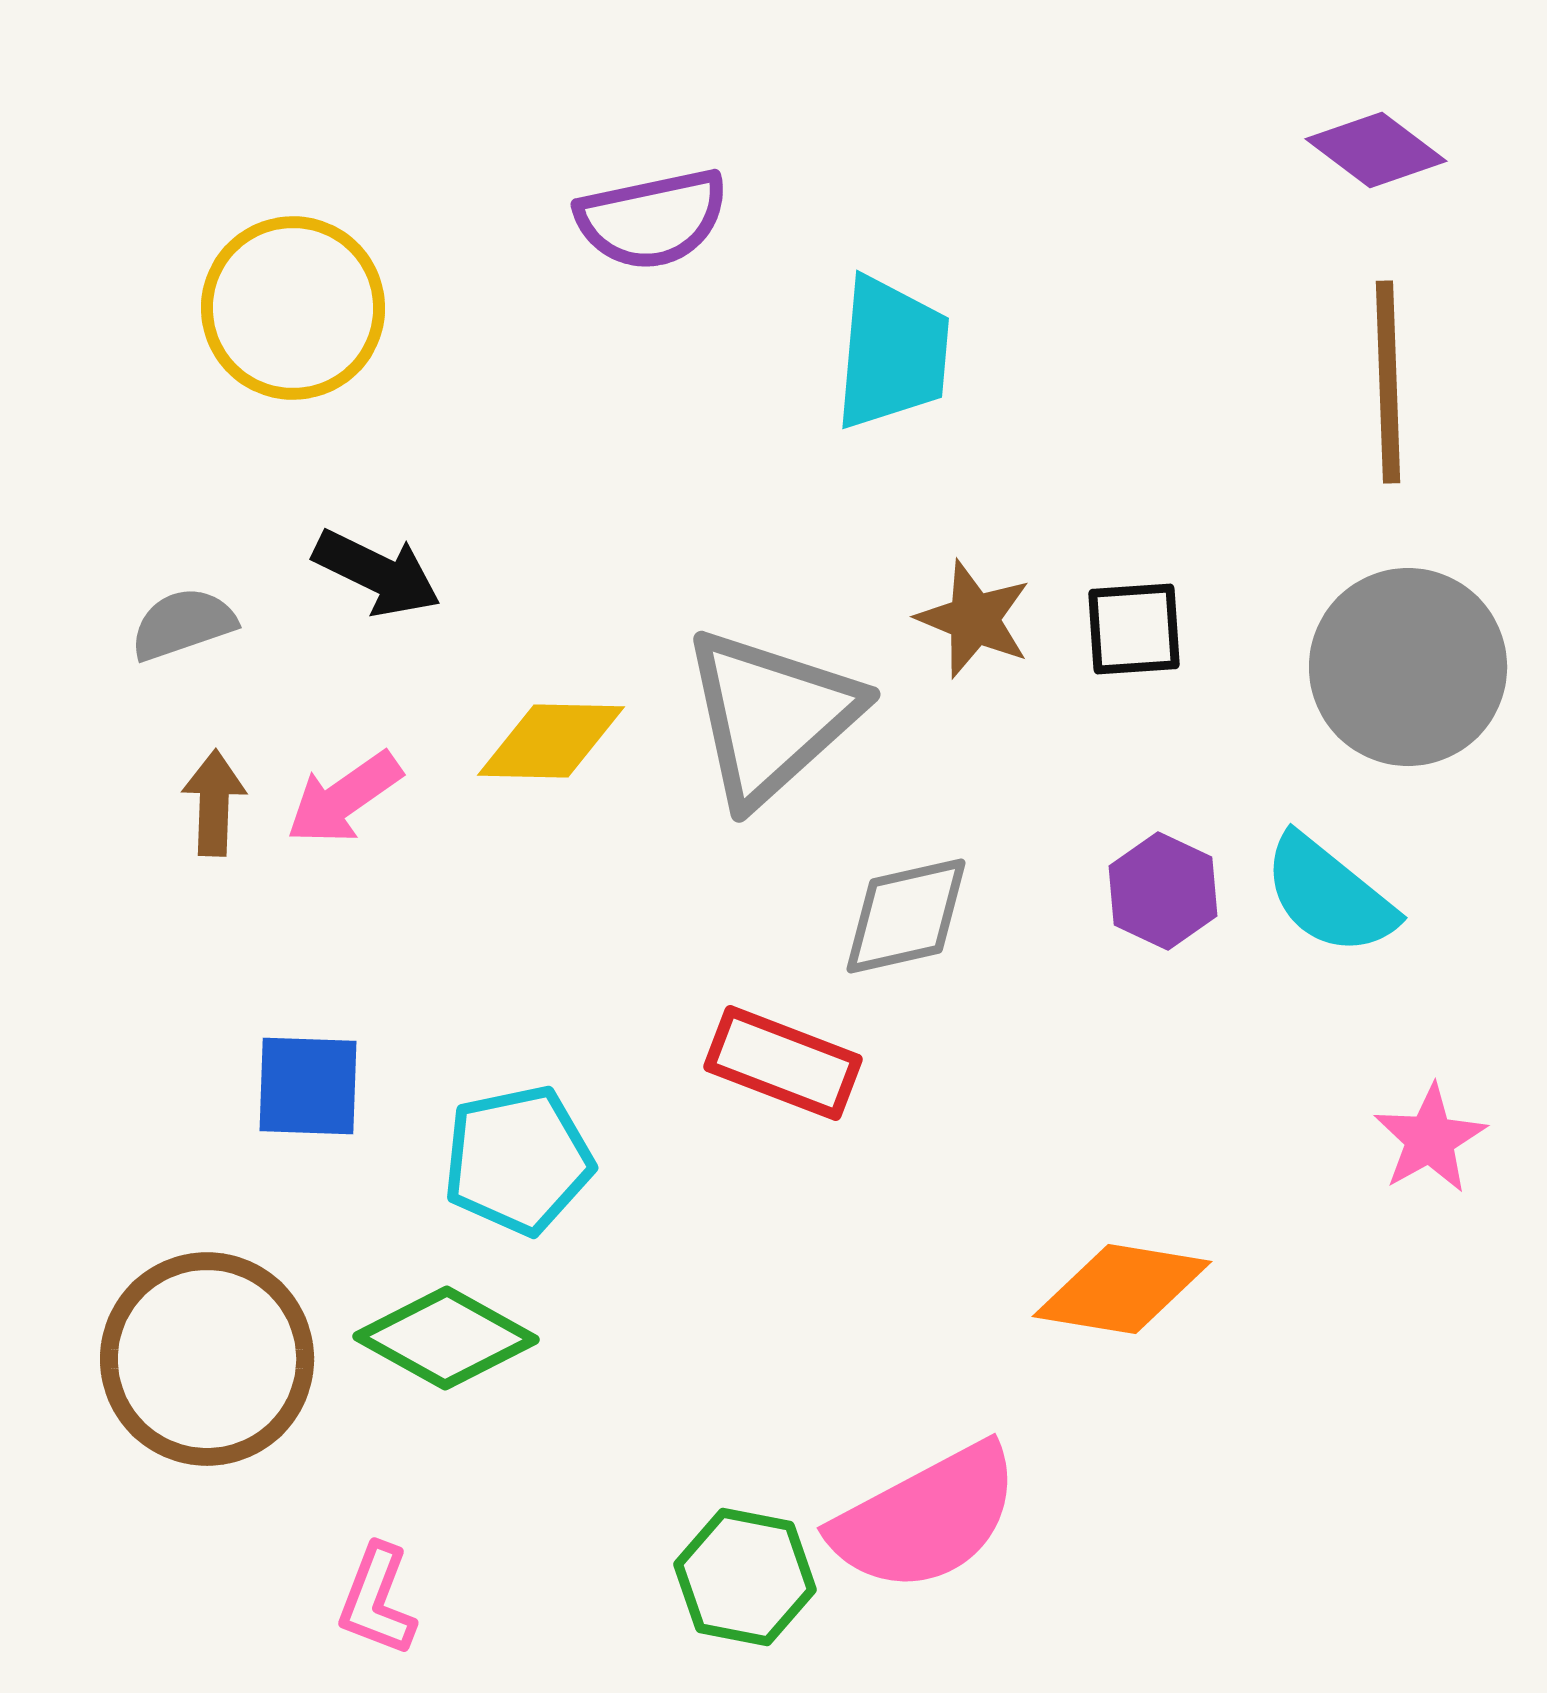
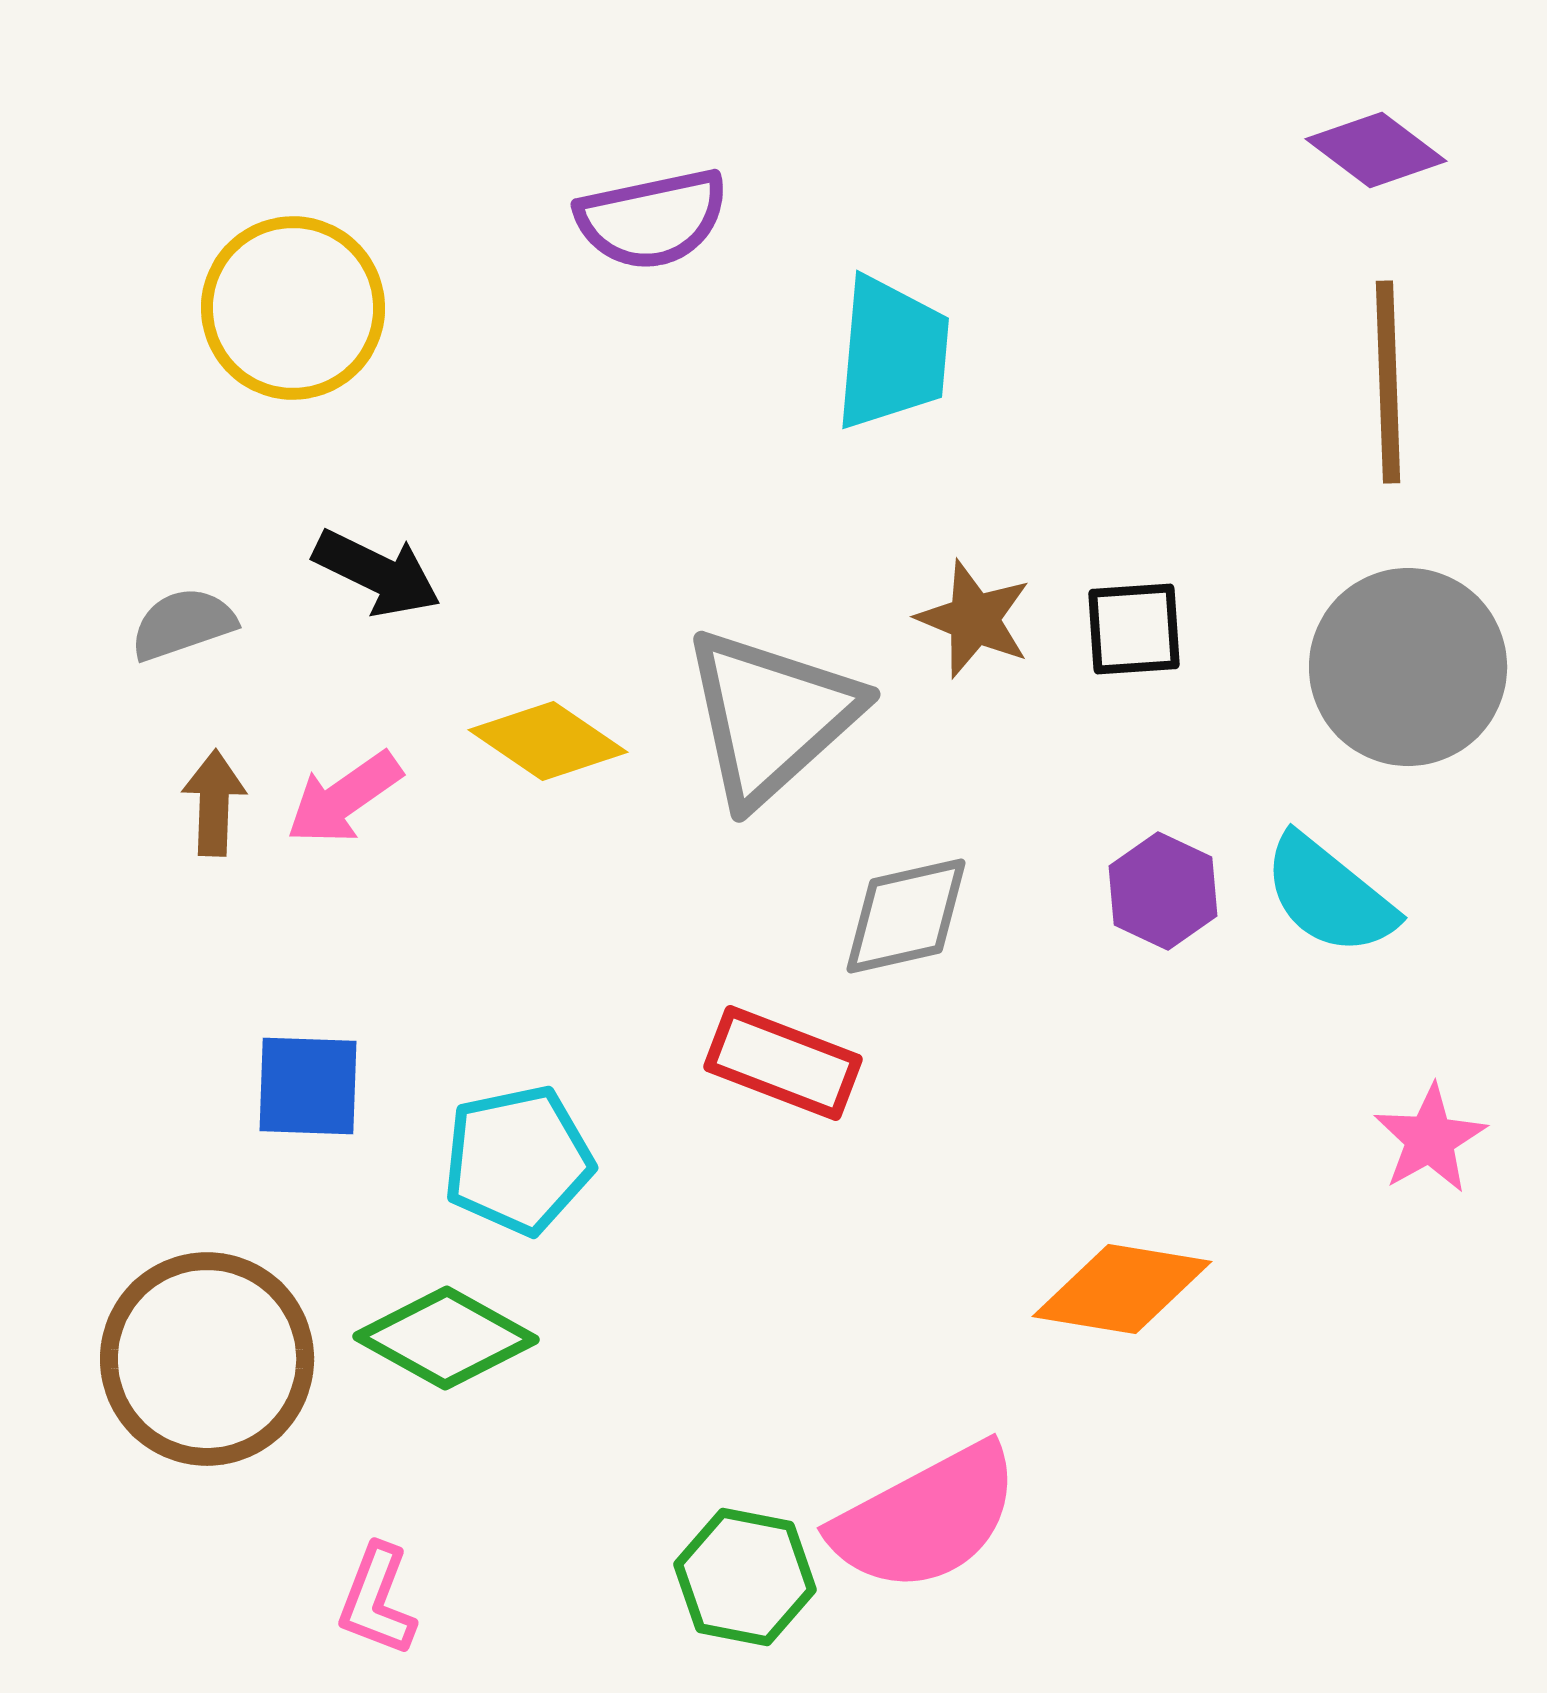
yellow diamond: moved 3 px left; rotated 33 degrees clockwise
